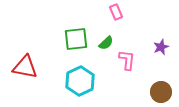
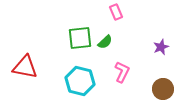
green square: moved 4 px right, 1 px up
green semicircle: moved 1 px left, 1 px up
pink L-shape: moved 5 px left, 12 px down; rotated 20 degrees clockwise
cyan hexagon: rotated 20 degrees counterclockwise
brown circle: moved 2 px right, 3 px up
